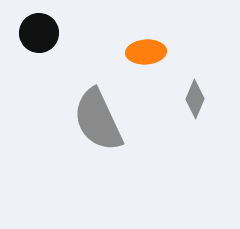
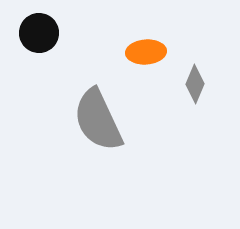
gray diamond: moved 15 px up
